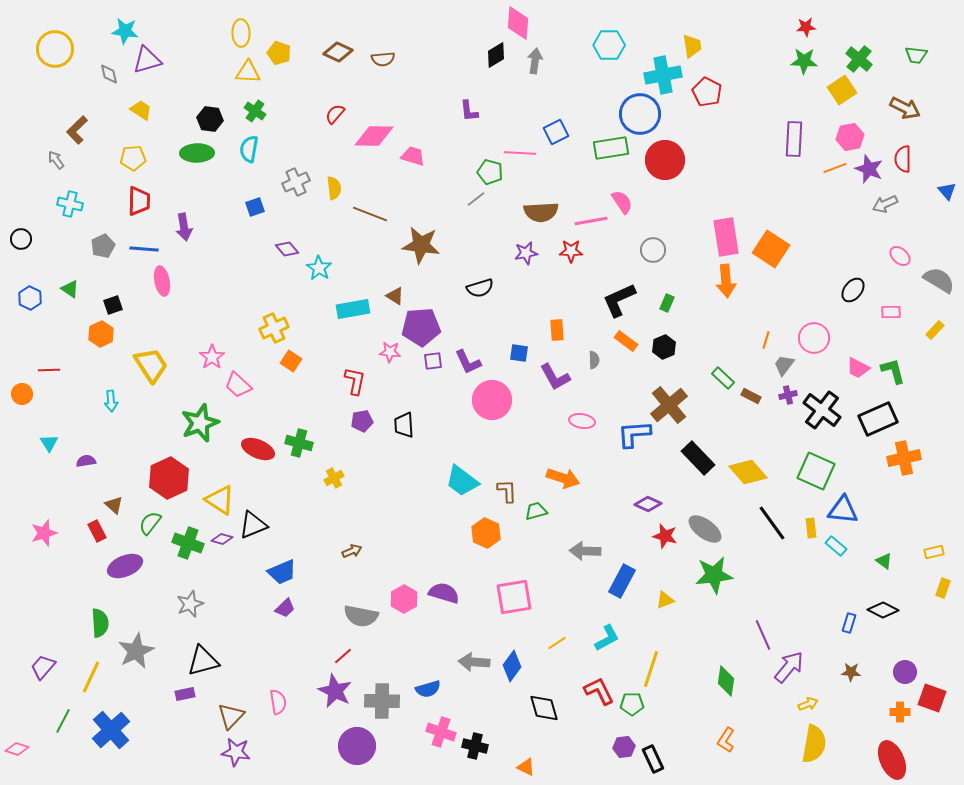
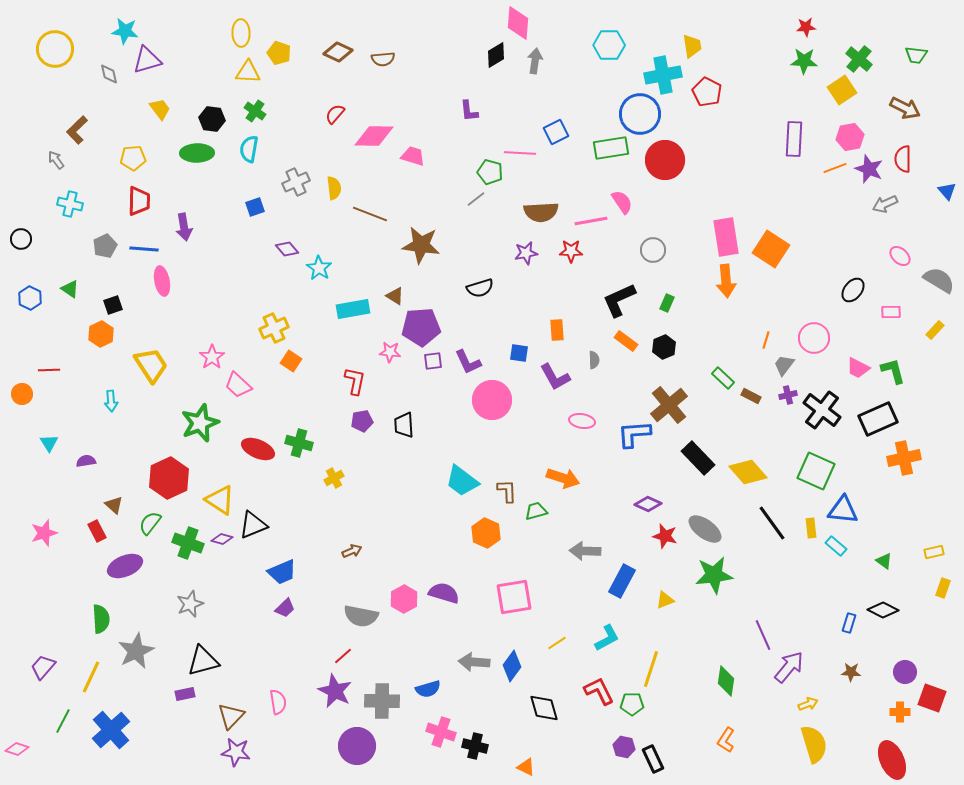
yellow trapezoid at (141, 110): moved 19 px right, 1 px up; rotated 20 degrees clockwise
black hexagon at (210, 119): moved 2 px right
gray pentagon at (103, 246): moved 2 px right
green semicircle at (100, 623): moved 1 px right, 4 px up
yellow semicircle at (814, 744): rotated 27 degrees counterclockwise
purple hexagon at (624, 747): rotated 20 degrees clockwise
